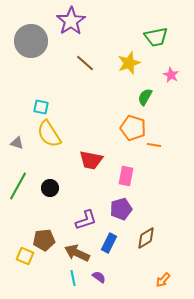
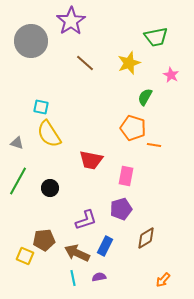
green line: moved 5 px up
blue rectangle: moved 4 px left, 3 px down
purple semicircle: rotated 48 degrees counterclockwise
